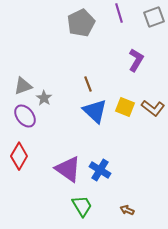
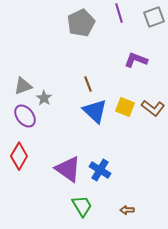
purple L-shape: rotated 100 degrees counterclockwise
brown arrow: rotated 24 degrees counterclockwise
